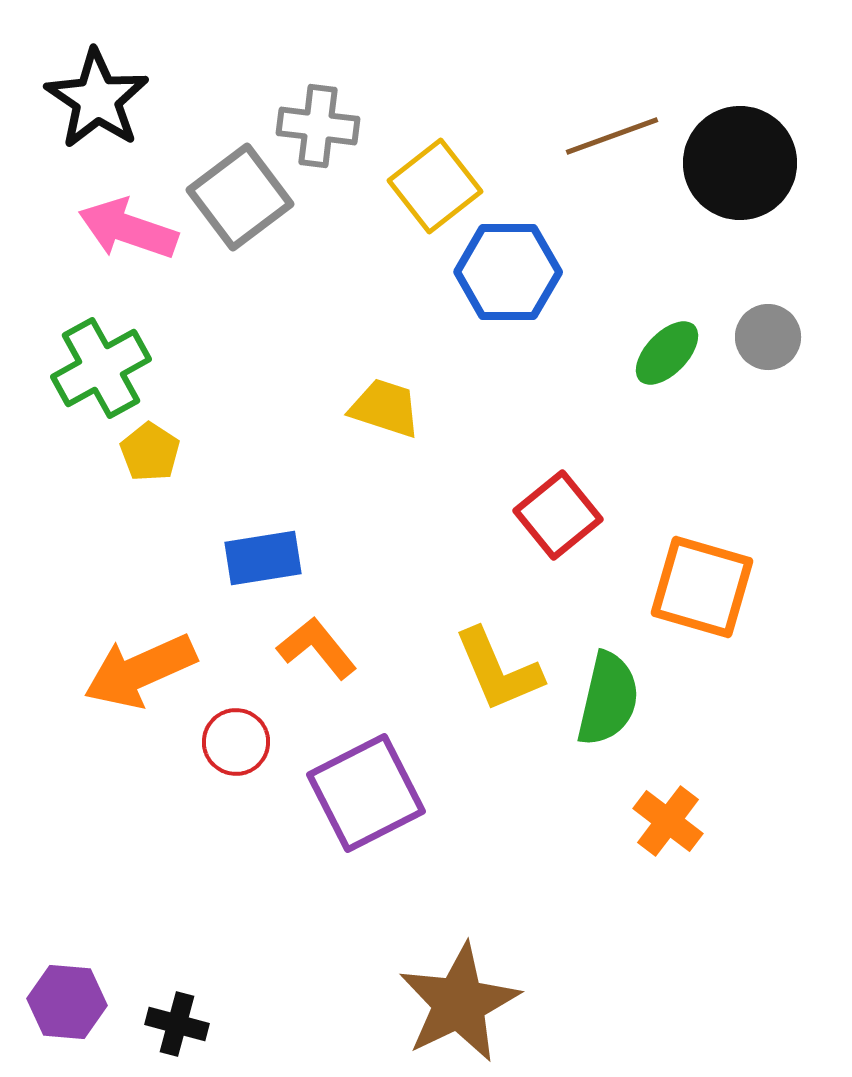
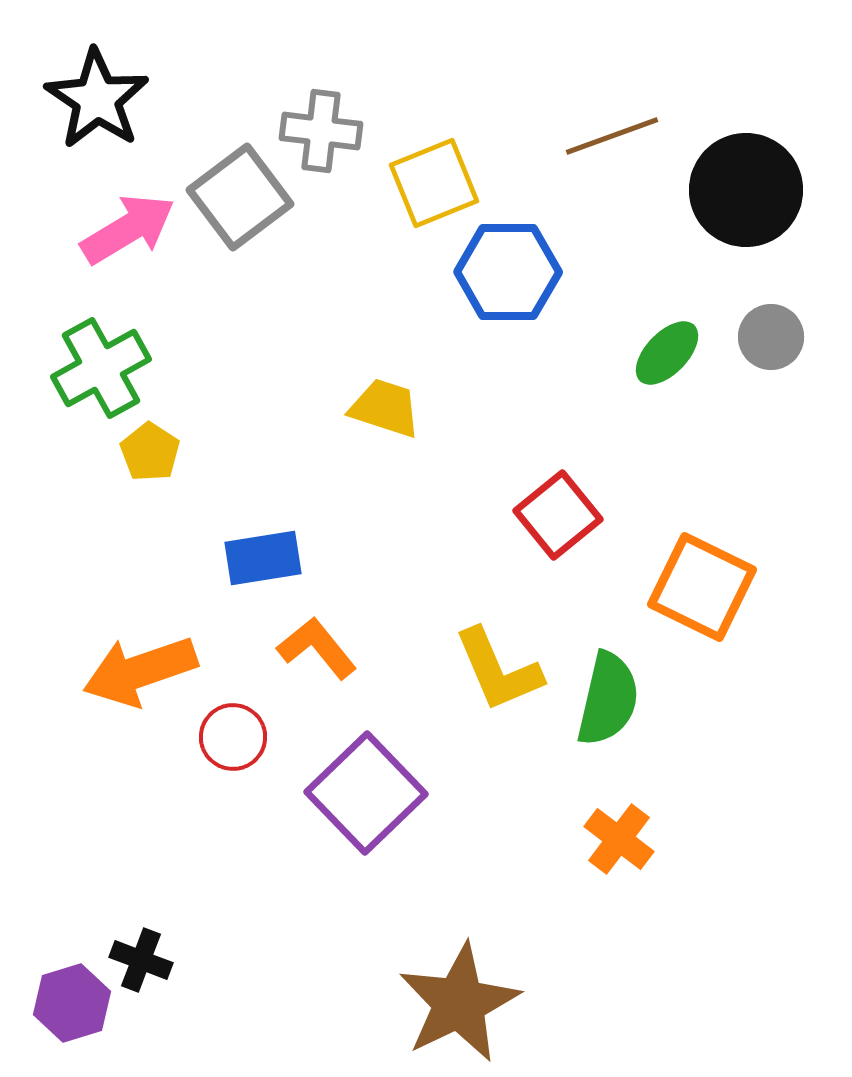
gray cross: moved 3 px right, 5 px down
black circle: moved 6 px right, 27 px down
yellow square: moved 1 px left, 3 px up; rotated 16 degrees clockwise
pink arrow: rotated 130 degrees clockwise
gray circle: moved 3 px right
orange square: rotated 10 degrees clockwise
orange arrow: rotated 5 degrees clockwise
red circle: moved 3 px left, 5 px up
purple square: rotated 17 degrees counterclockwise
orange cross: moved 49 px left, 18 px down
purple hexagon: moved 5 px right, 1 px down; rotated 22 degrees counterclockwise
black cross: moved 36 px left, 64 px up; rotated 6 degrees clockwise
